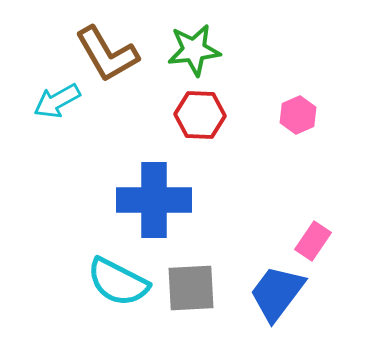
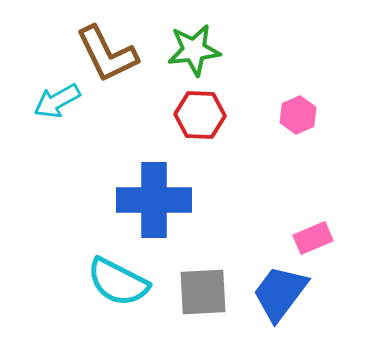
brown L-shape: rotated 4 degrees clockwise
pink rectangle: moved 3 px up; rotated 33 degrees clockwise
gray square: moved 12 px right, 4 px down
blue trapezoid: moved 3 px right
